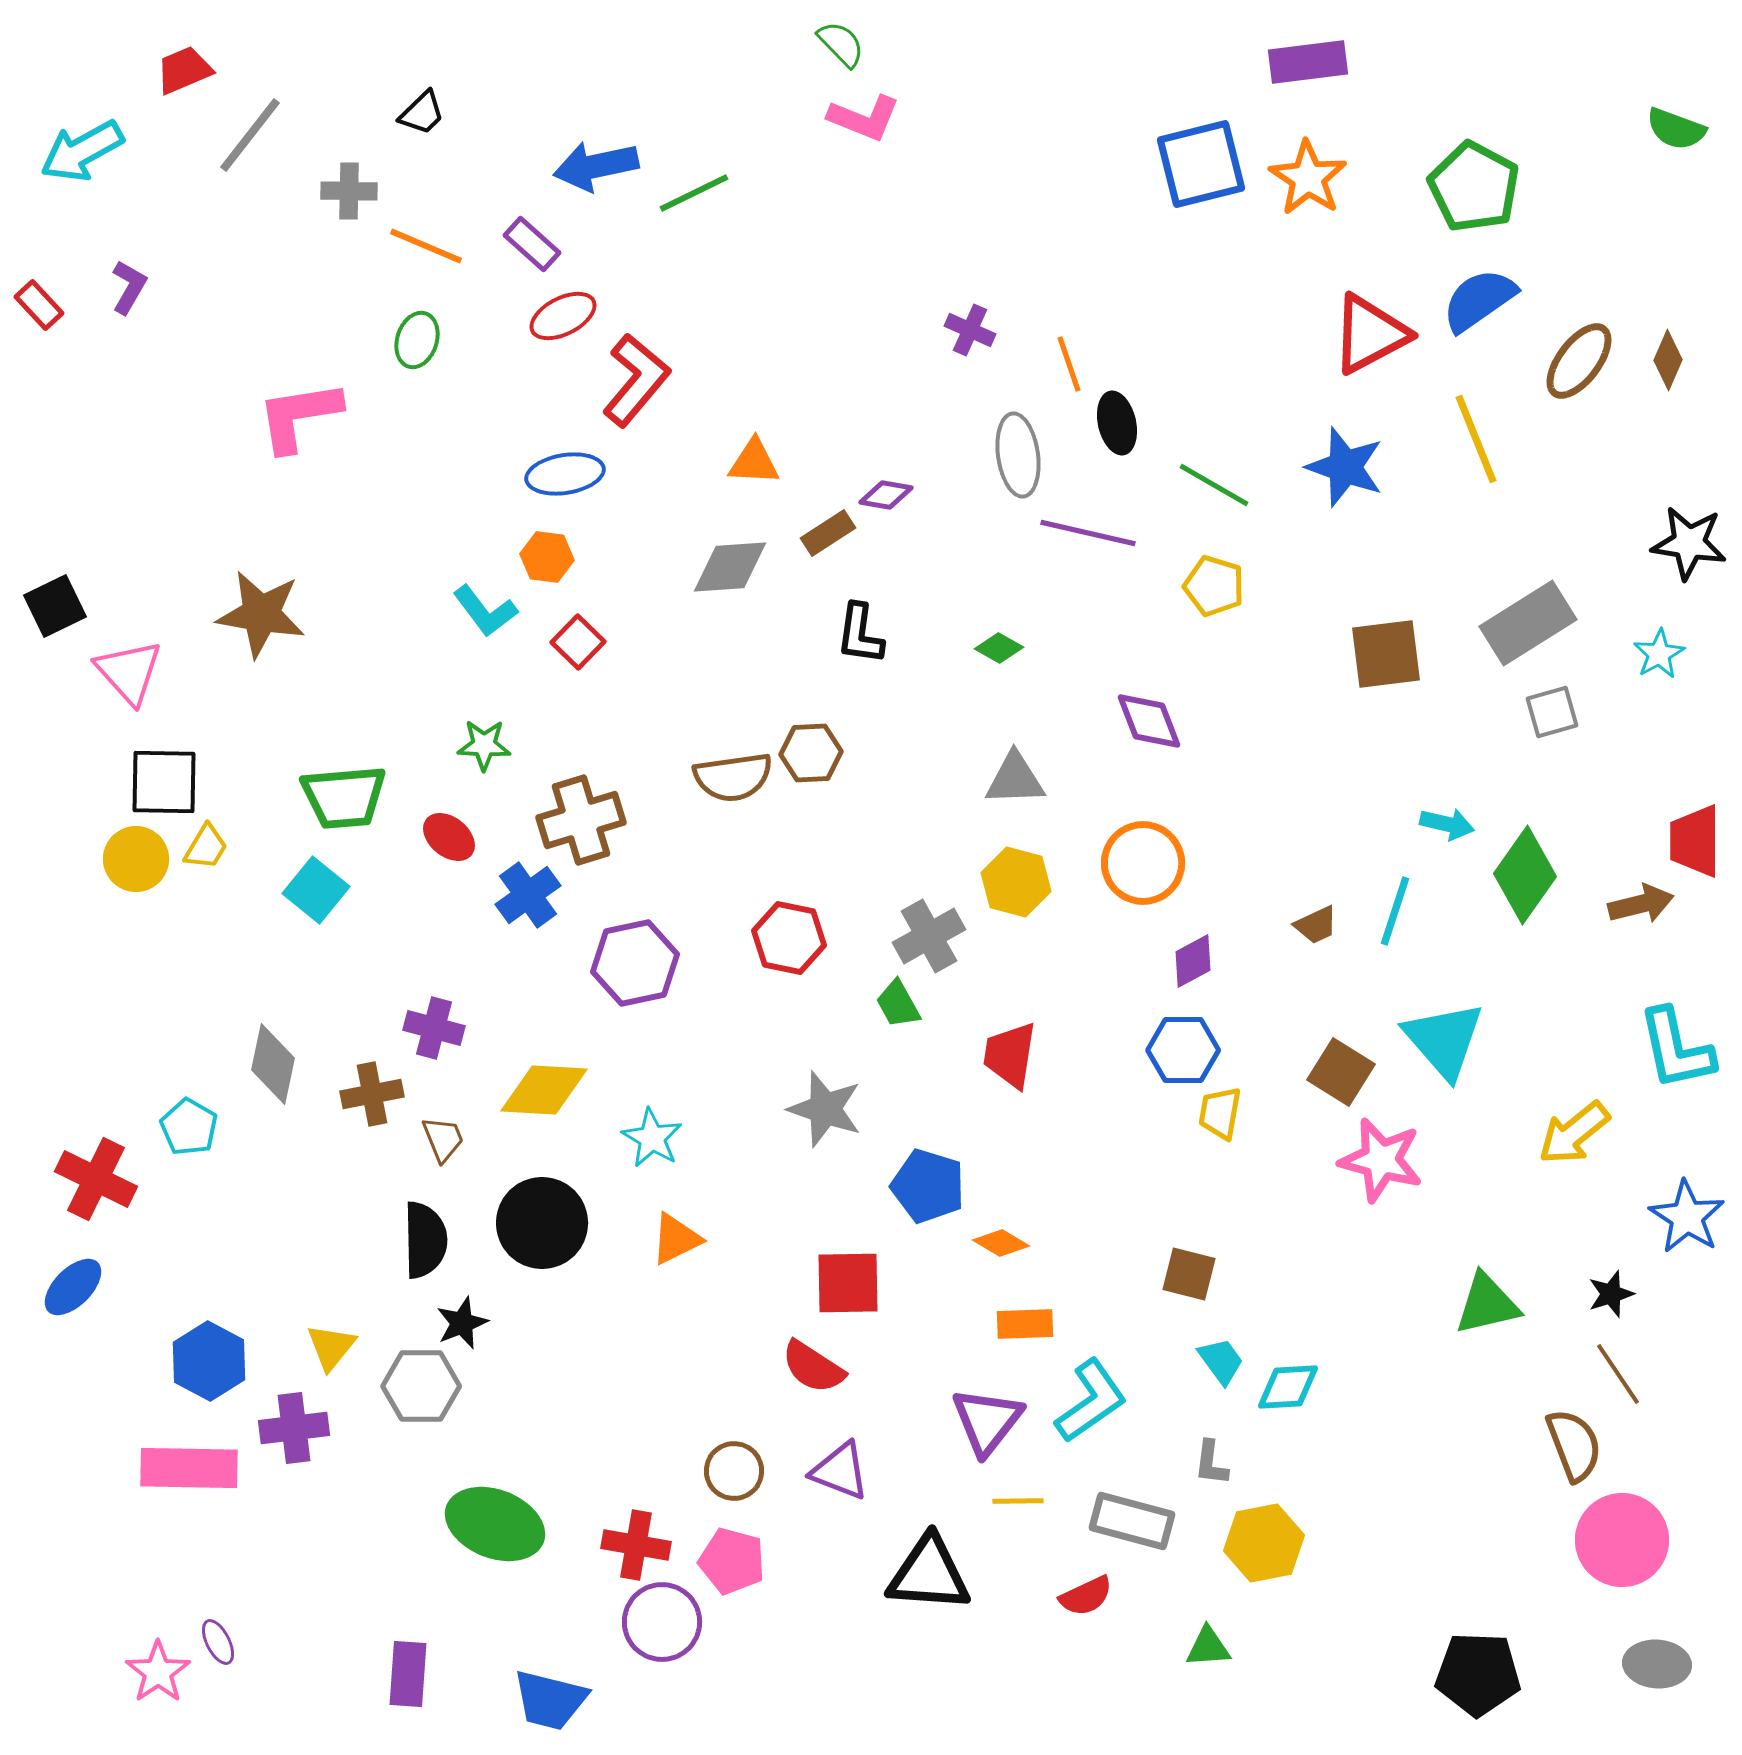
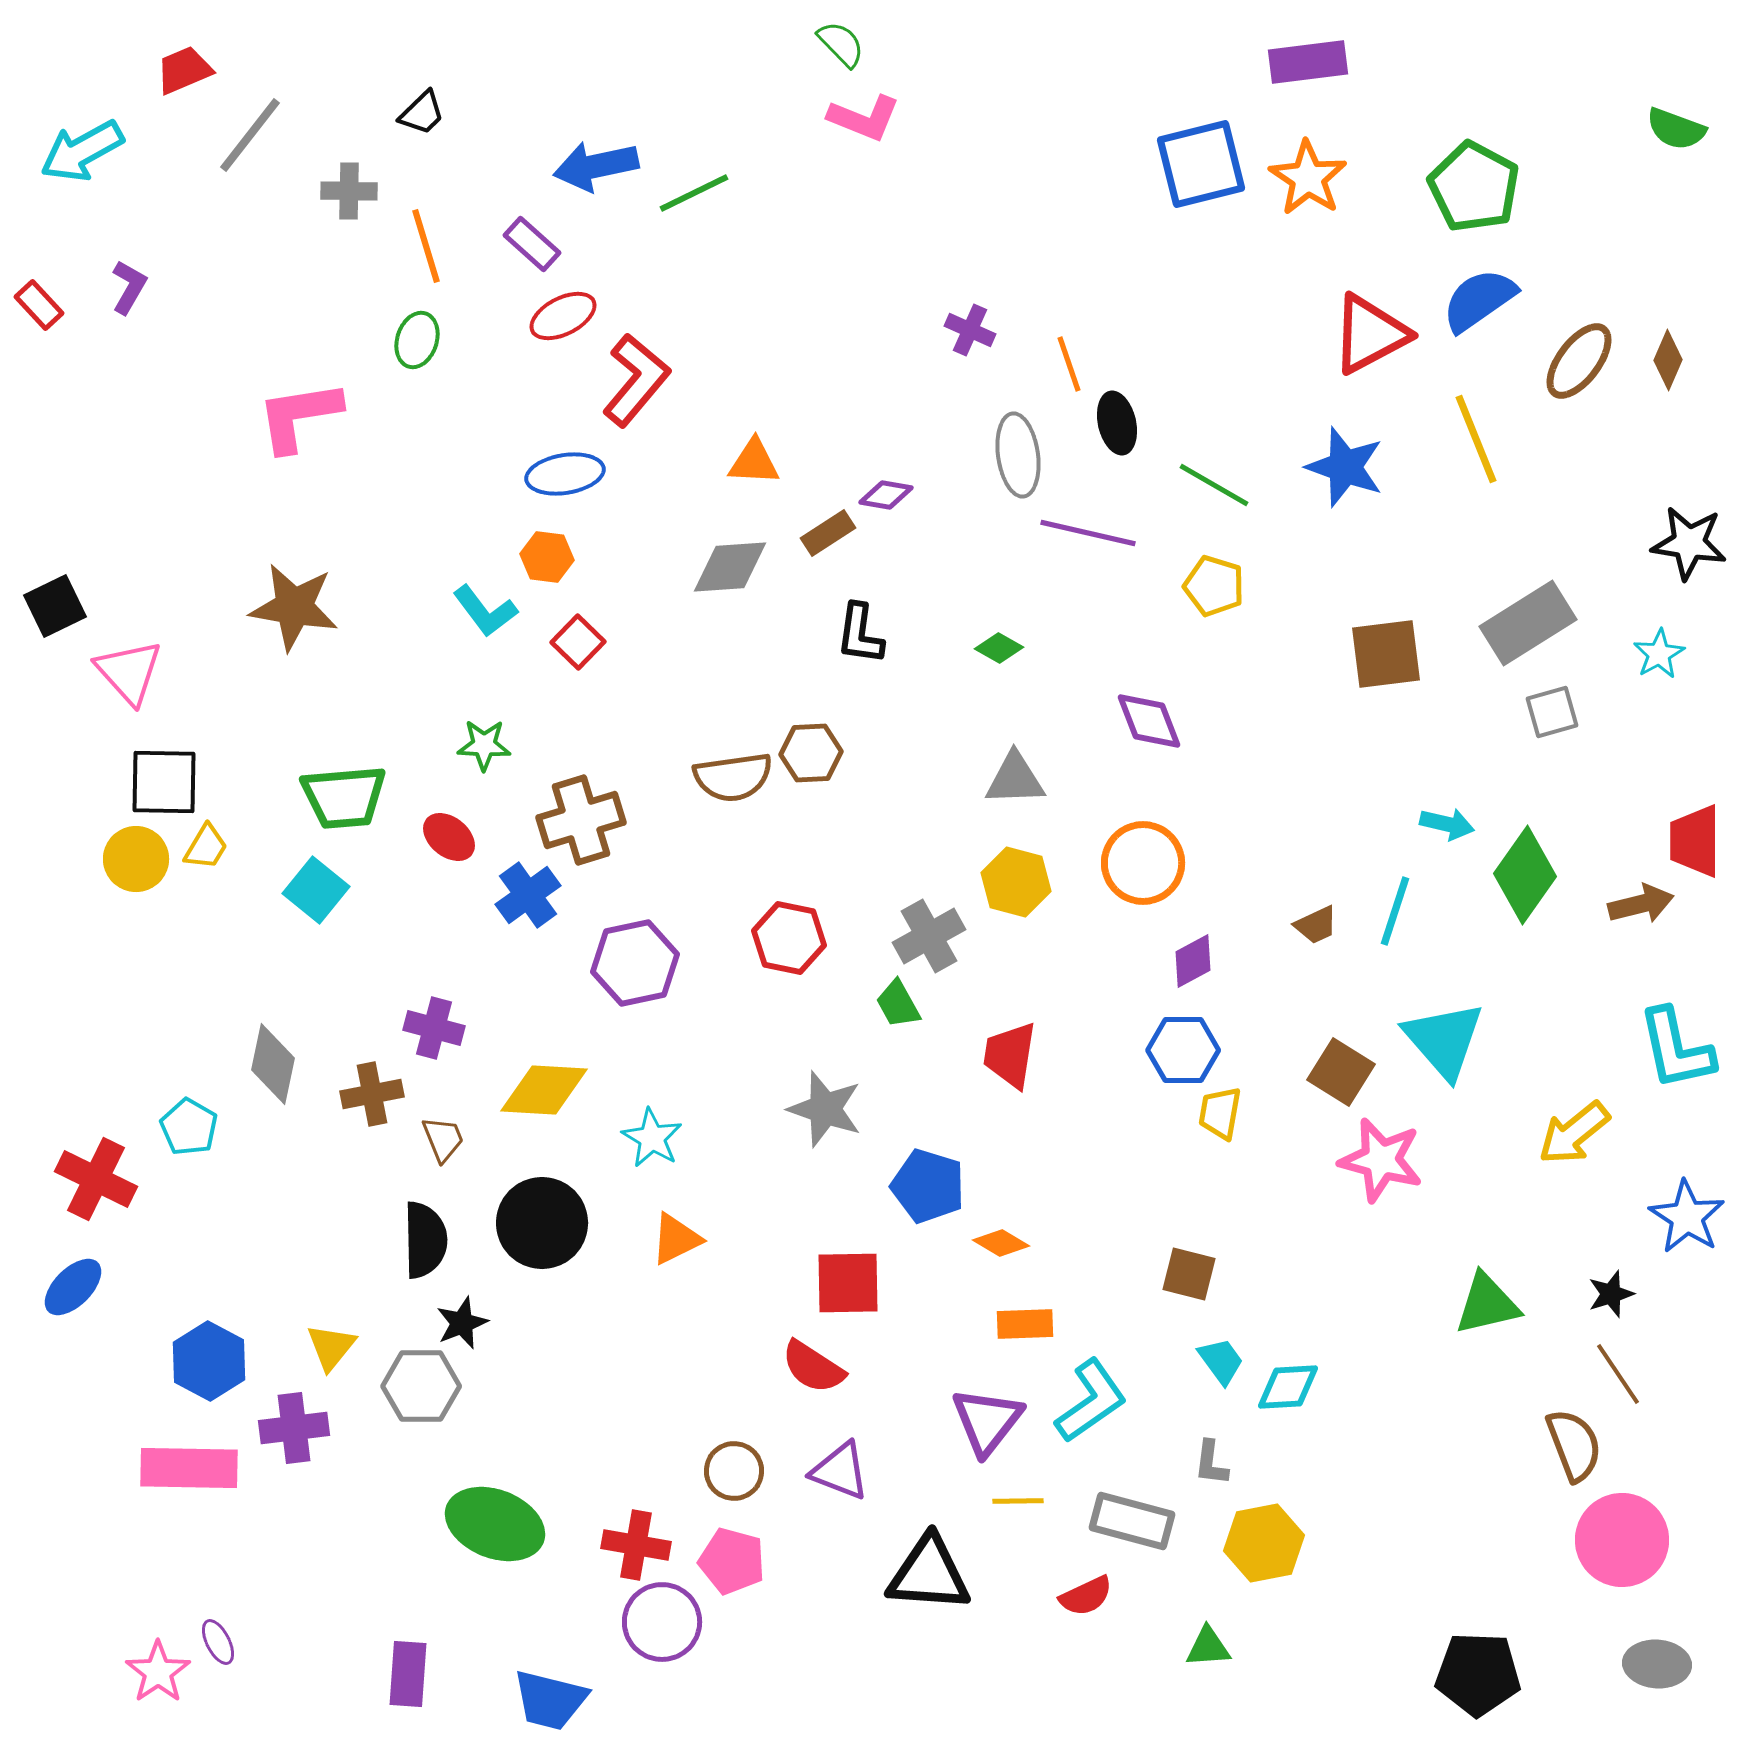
orange line at (426, 246): rotated 50 degrees clockwise
brown star at (261, 614): moved 33 px right, 7 px up
